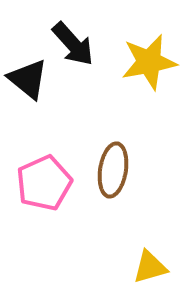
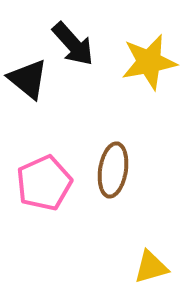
yellow triangle: moved 1 px right
